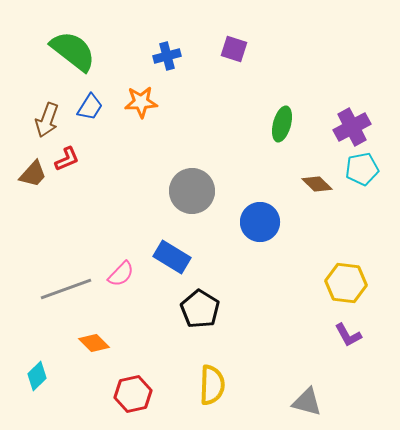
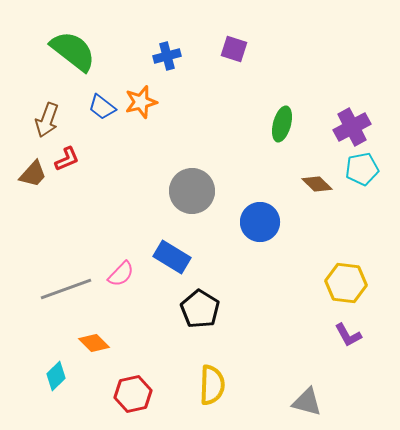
orange star: rotated 12 degrees counterclockwise
blue trapezoid: moved 12 px right; rotated 96 degrees clockwise
cyan diamond: moved 19 px right
